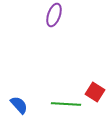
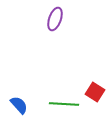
purple ellipse: moved 1 px right, 4 px down
green line: moved 2 px left
